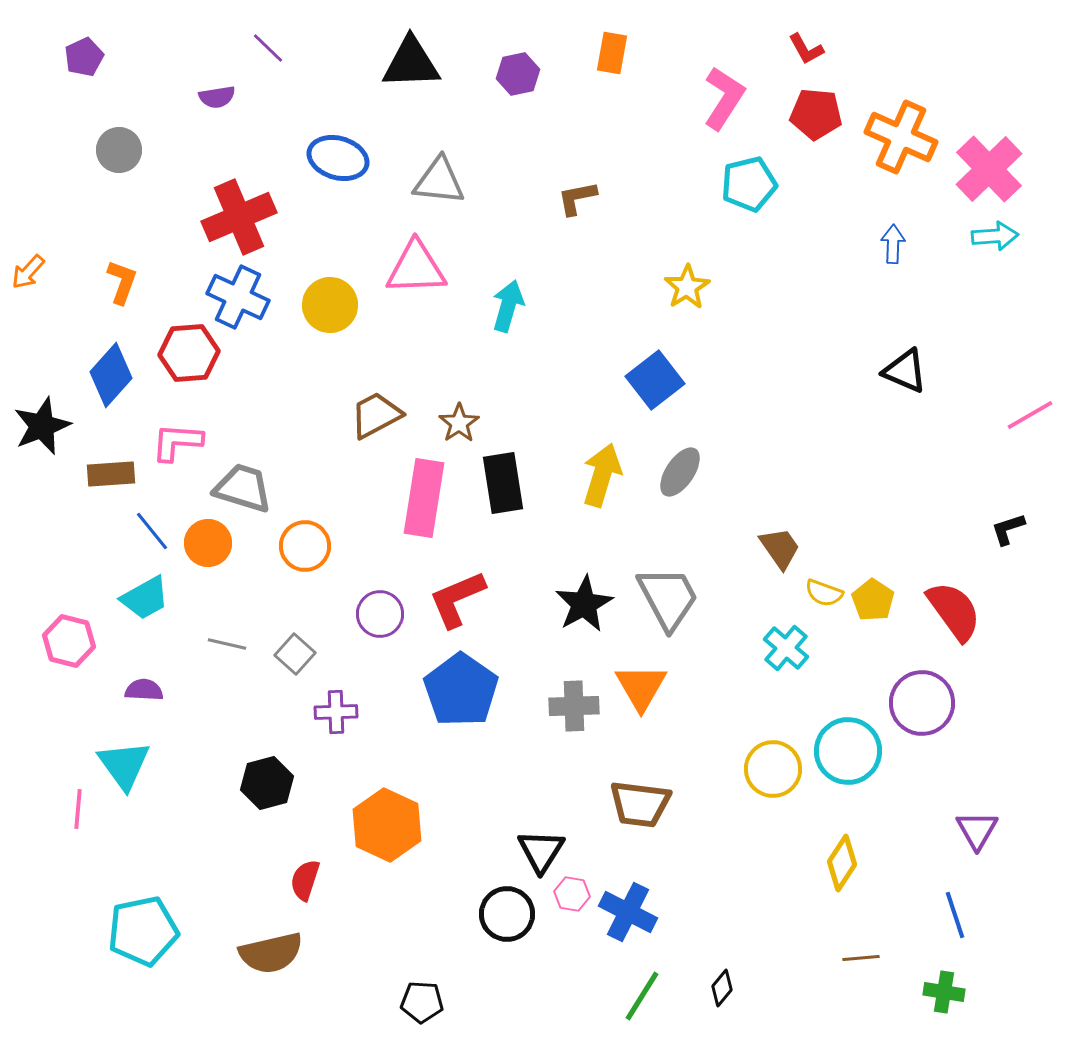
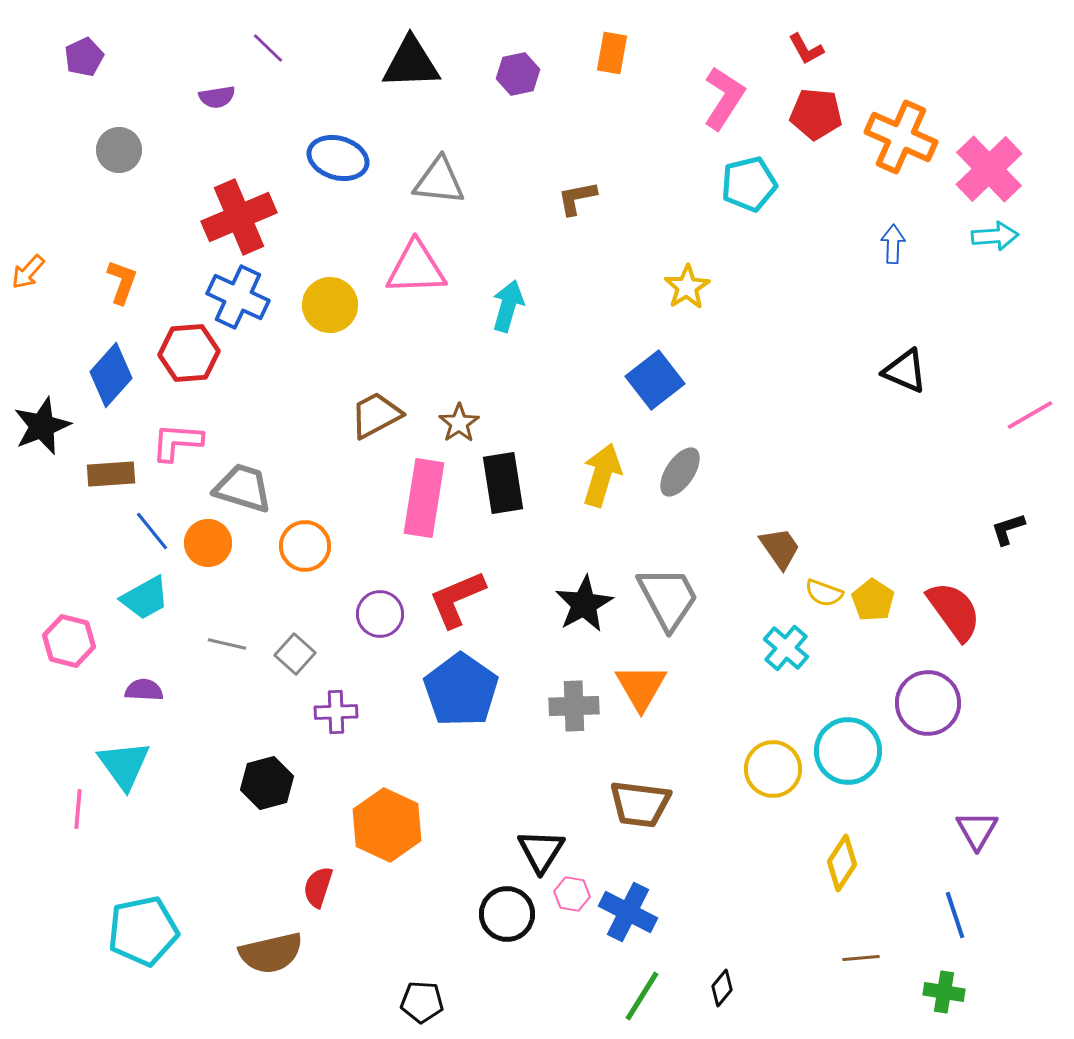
purple circle at (922, 703): moved 6 px right
red semicircle at (305, 880): moved 13 px right, 7 px down
